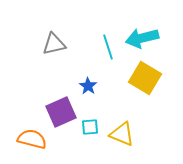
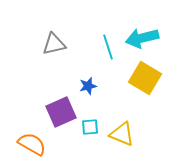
blue star: rotated 24 degrees clockwise
orange semicircle: moved 5 px down; rotated 16 degrees clockwise
